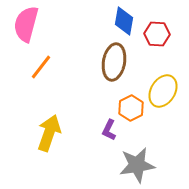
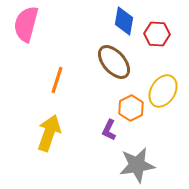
brown ellipse: rotated 51 degrees counterclockwise
orange line: moved 16 px right, 13 px down; rotated 20 degrees counterclockwise
